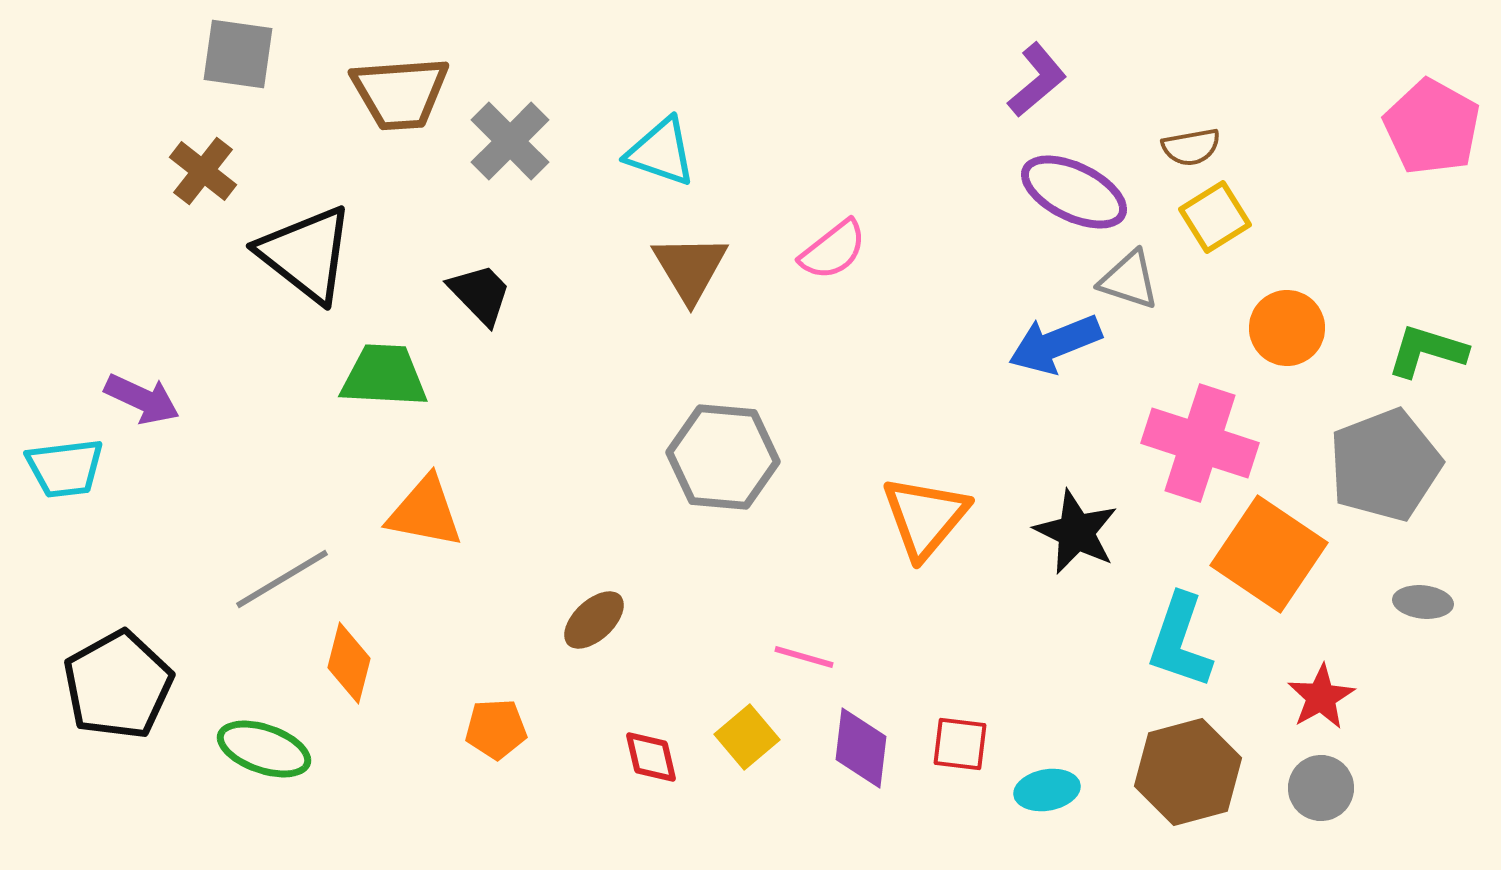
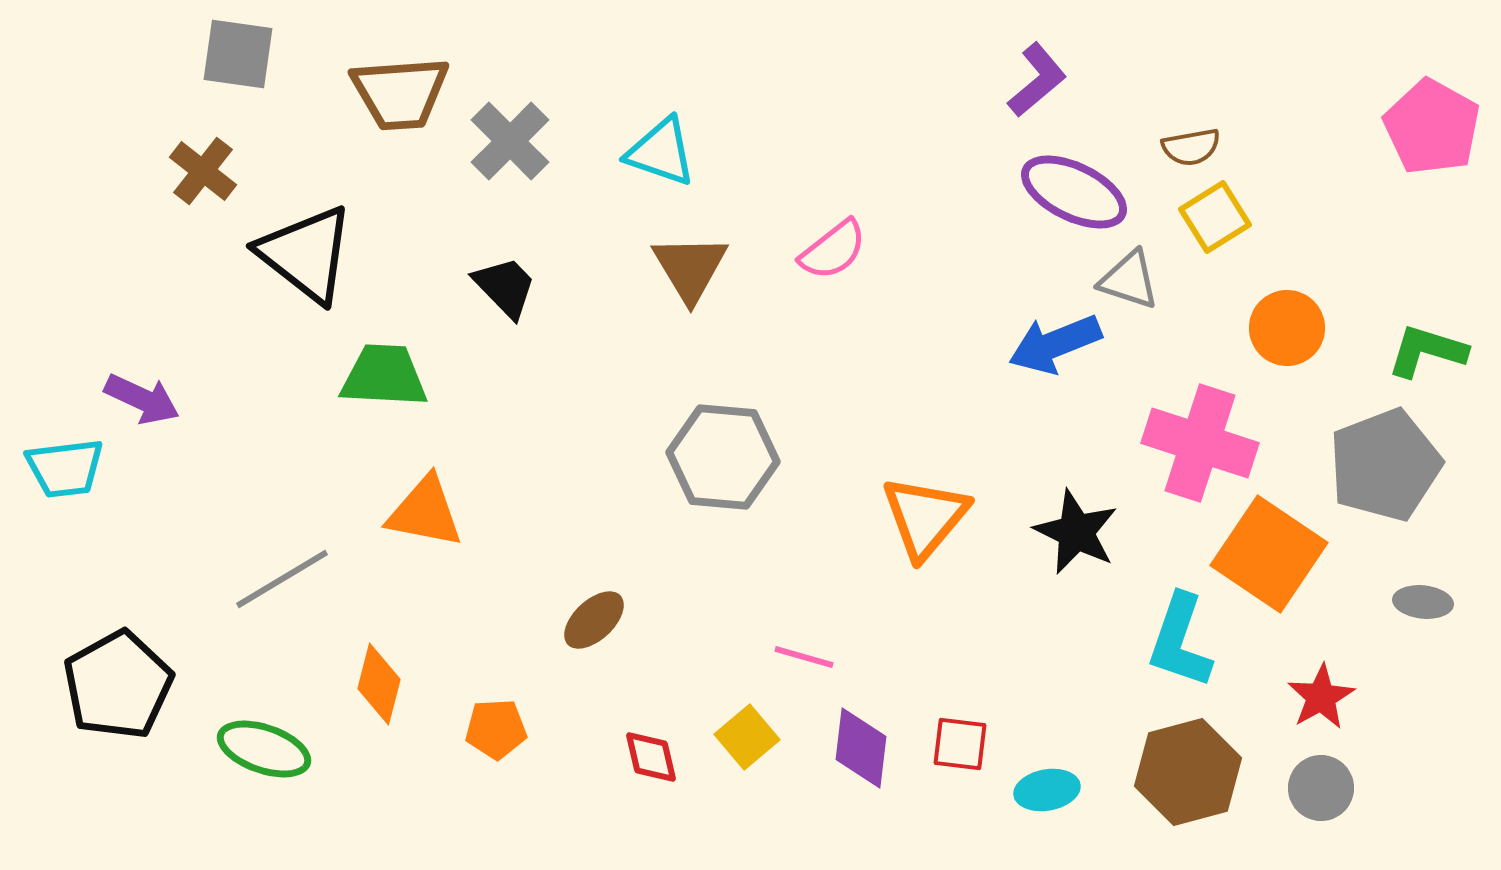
black trapezoid at (480, 294): moved 25 px right, 7 px up
orange diamond at (349, 663): moved 30 px right, 21 px down
